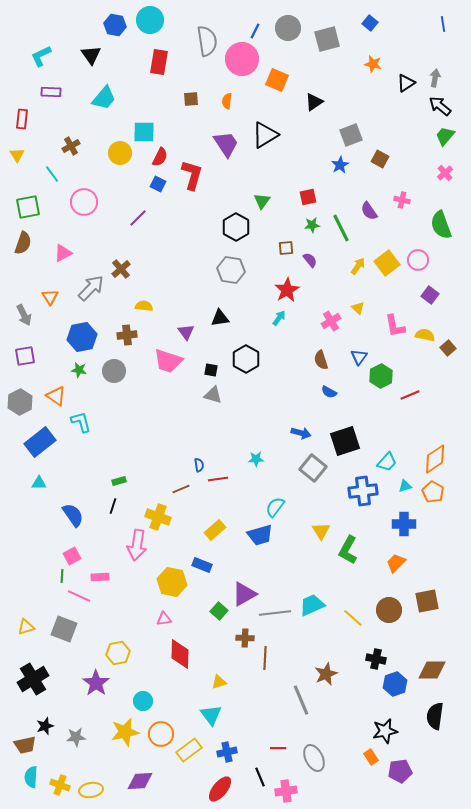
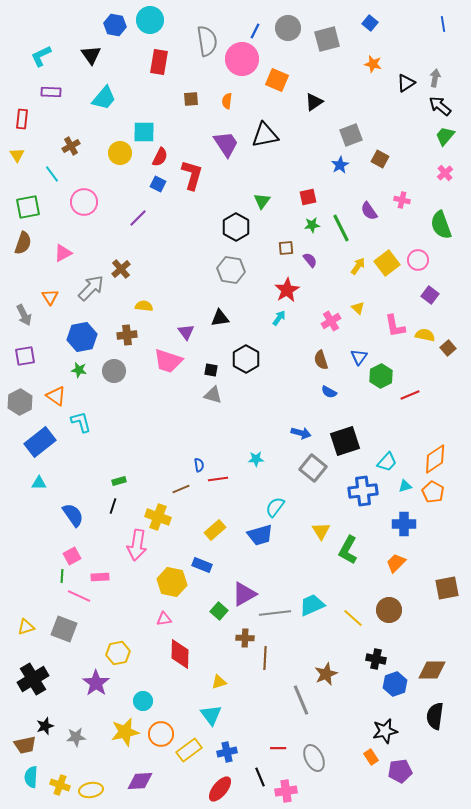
black triangle at (265, 135): rotated 20 degrees clockwise
brown square at (427, 601): moved 20 px right, 13 px up
